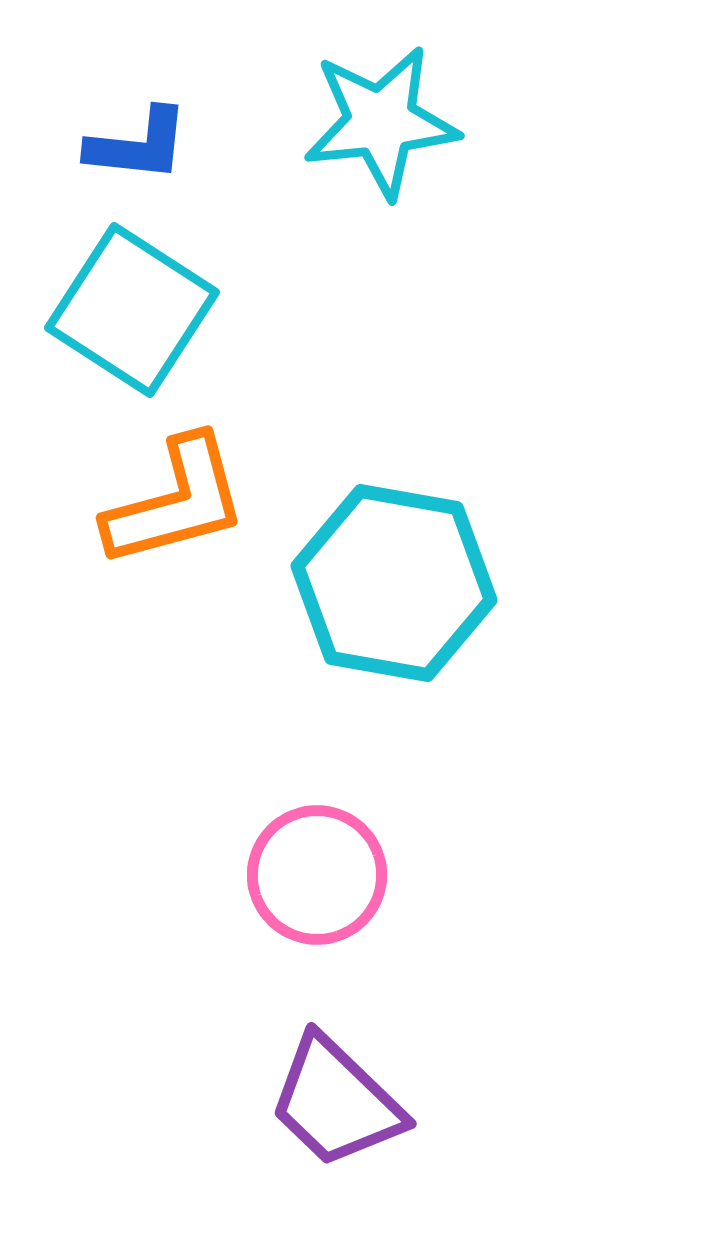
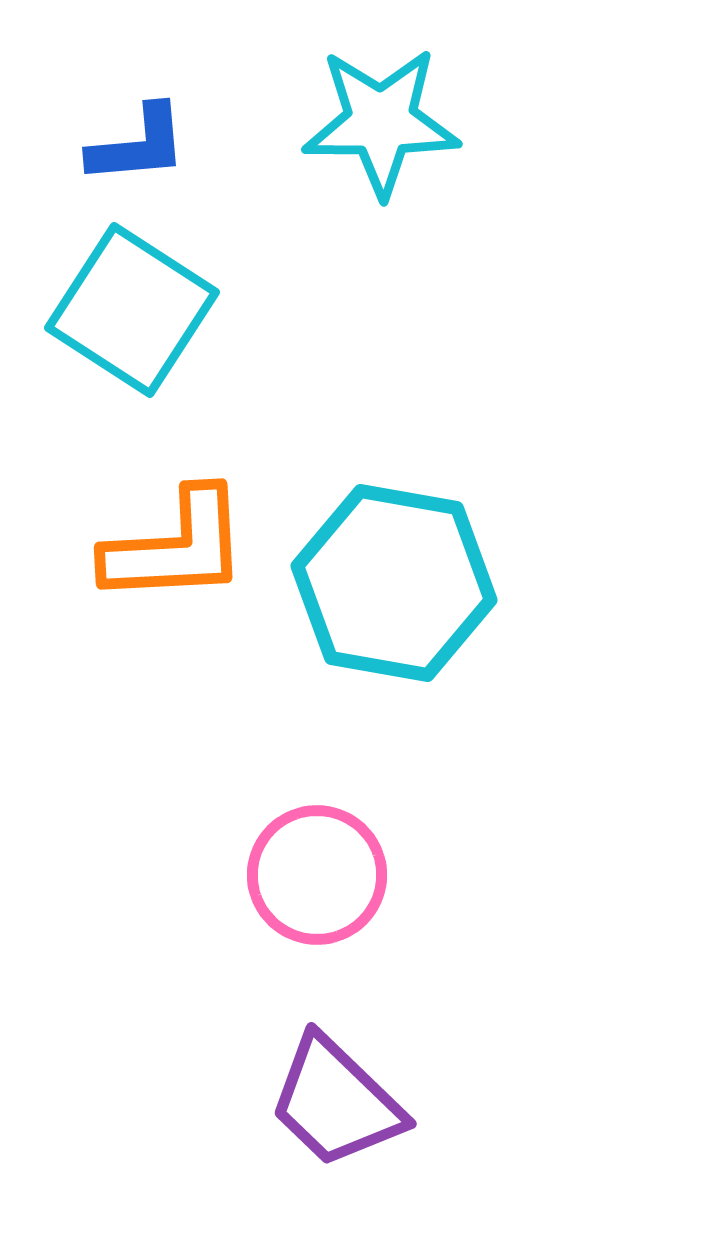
cyan star: rotated 6 degrees clockwise
blue L-shape: rotated 11 degrees counterclockwise
orange L-shape: moved 45 px down; rotated 12 degrees clockwise
